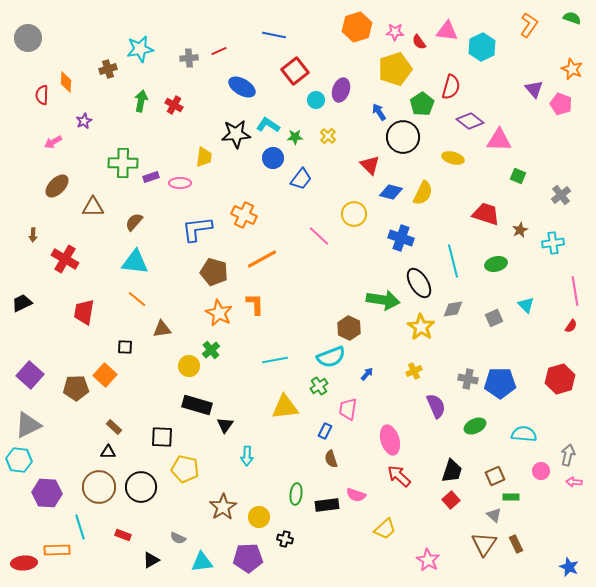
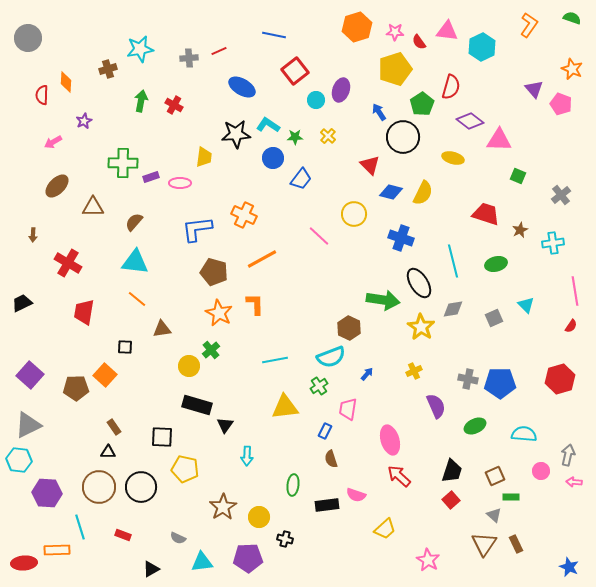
red cross at (65, 259): moved 3 px right, 4 px down
brown rectangle at (114, 427): rotated 14 degrees clockwise
green ellipse at (296, 494): moved 3 px left, 9 px up
black triangle at (151, 560): moved 9 px down
